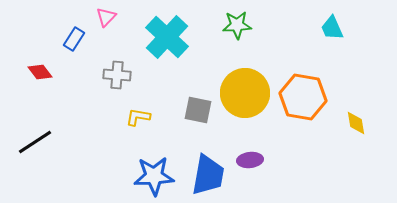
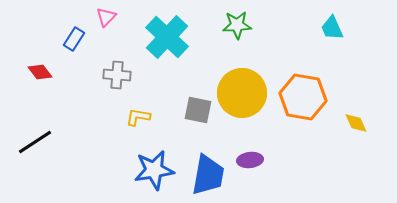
yellow circle: moved 3 px left
yellow diamond: rotated 15 degrees counterclockwise
blue star: moved 6 px up; rotated 6 degrees counterclockwise
